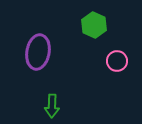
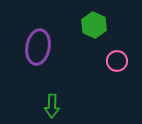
purple ellipse: moved 5 px up
